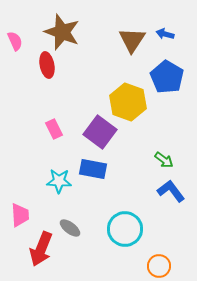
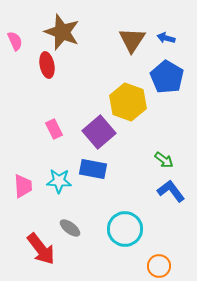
blue arrow: moved 1 px right, 4 px down
purple square: moved 1 px left; rotated 12 degrees clockwise
pink trapezoid: moved 3 px right, 29 px up
red arrow: rotated 60 degrees counterclockwise
